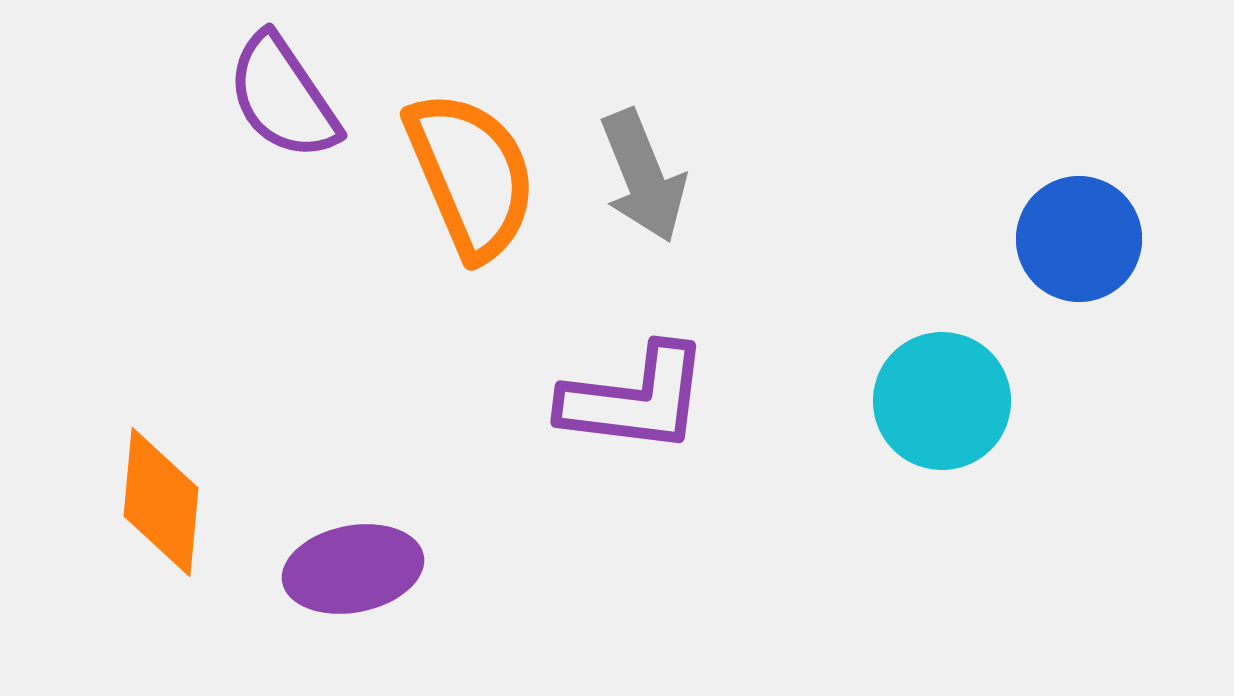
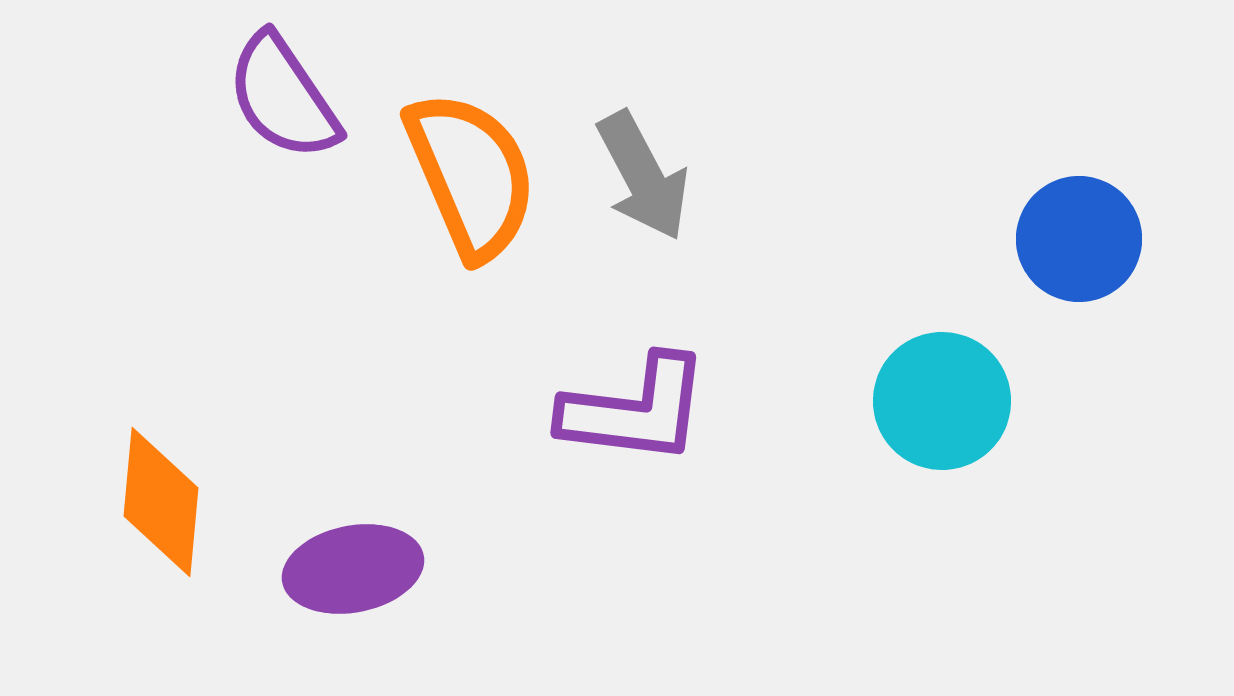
gray arrow: rotated 6 degrees counterclockwise
purple L-shape: moved 11 px down
